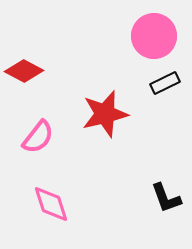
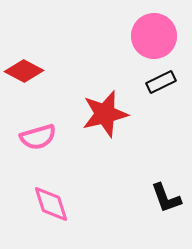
black rectangle: moved 4 px left, 1 px up
pink semicircle: rotated 36 degrees clockwise
